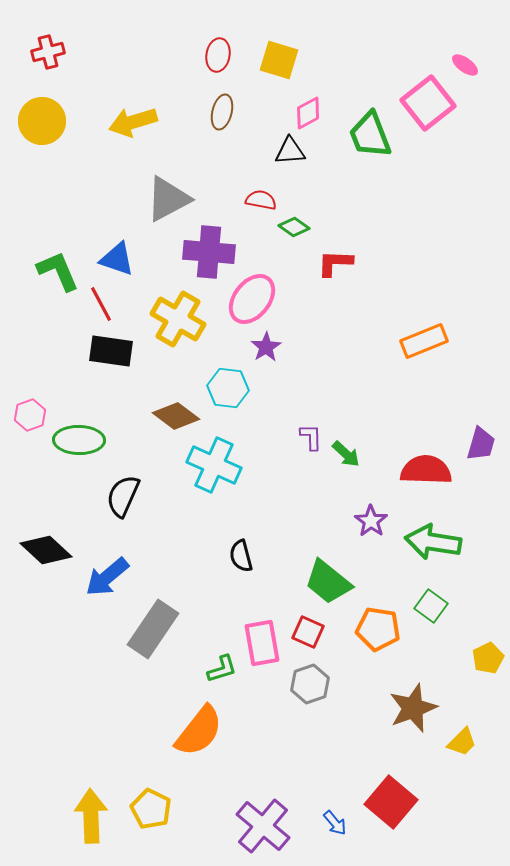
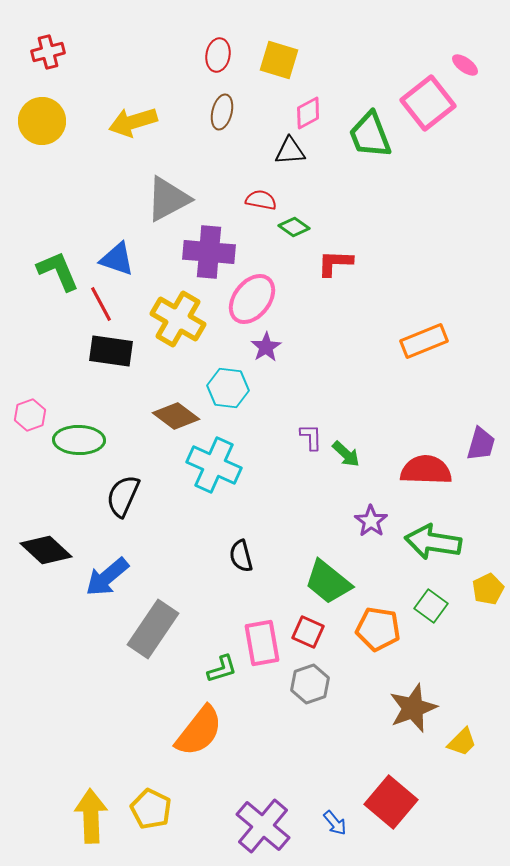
yellow pentagon at (488, 658): moved 69 px up
